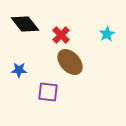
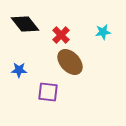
cyan star: moved 4 px left, 2 px up; rotated 21 degrees clockwise
